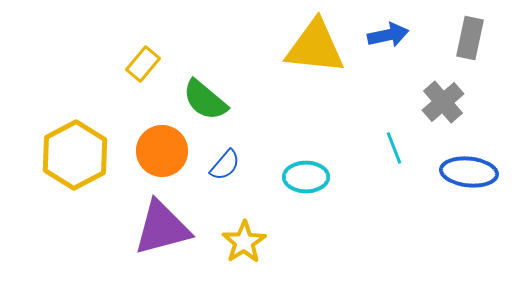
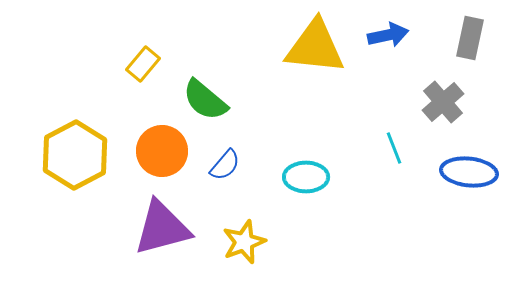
yellow star: rotated 12 degrees clockwise
